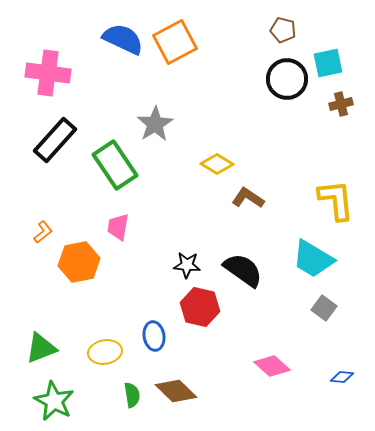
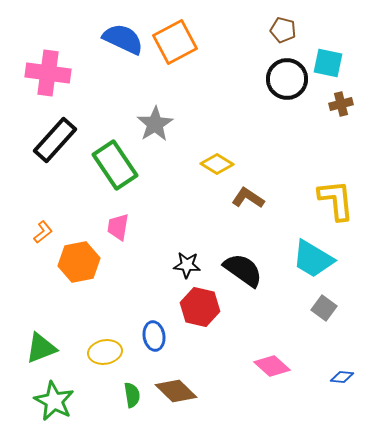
cyan square: rotated 24 degrees clockwise
